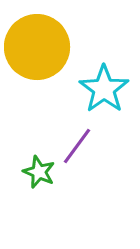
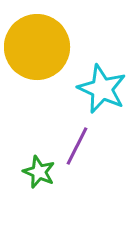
cyan star: moved 2 px left; rotated 12 degrees counterclockwise
purple line: rotated 9 degrees counterclockwise
